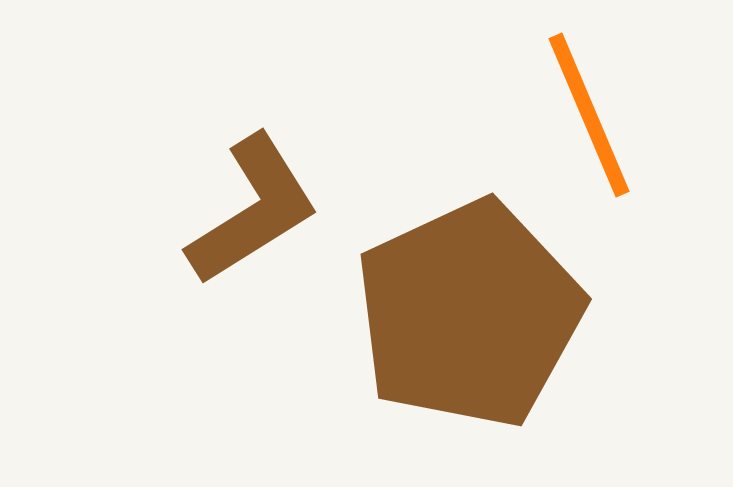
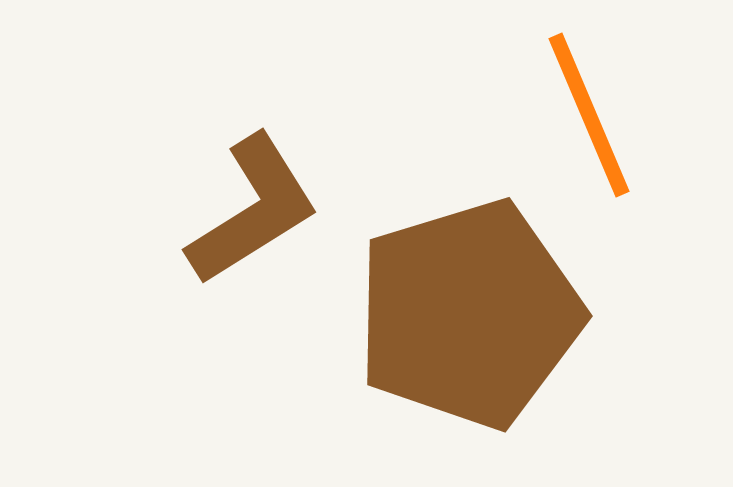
brown pentagon: rotated 8 degrees clockwise
